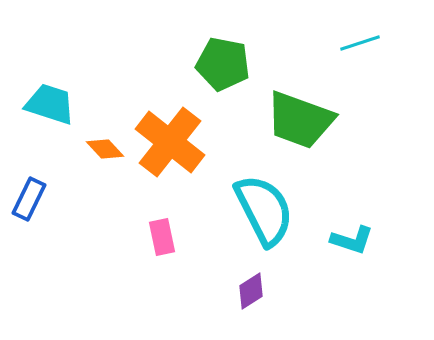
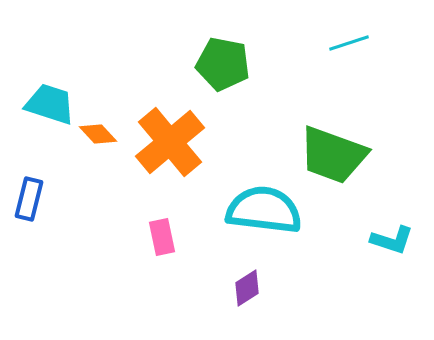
cyan line: moved 11 px left
green trapezoid: moved 33 px right, 35 px down
orange cross: rotated 12 degrees clockwise
orange diamond: moved 7 px left, 15 px up
blue rectangle: rotated 12 degrees counterclockwise
cyan semicircle: rotated 56 degrees counterclockwise
cyan L-shape: moved 40 px right
purple diamond: moved 4 px left, 3 px up
